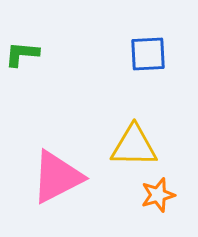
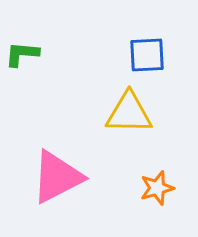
blue square: moved 1 px left, 1 px down
yellow triangle: moved 5 px left, 33 px up
orange star: moved 1 px left, 7 px up
